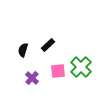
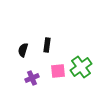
black rectangle: moved 1 px left; rotated 40 degrees counterclockwise
green cross: rotated 10 degrees clockwise
purple cross: rotated 24 degrees clockwise
